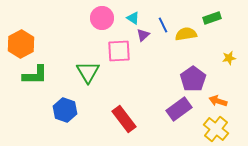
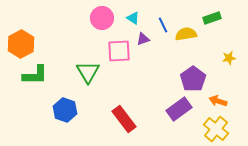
purple triangle: moved 4 px down; rotated 24 degrees clockwise
